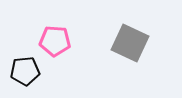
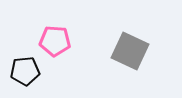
gray square: moved 8 px down
